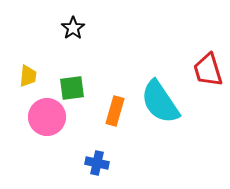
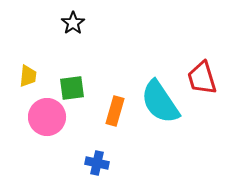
black star: moved 5 px up
red trapezoid: moved 6 px left, 8 px down
